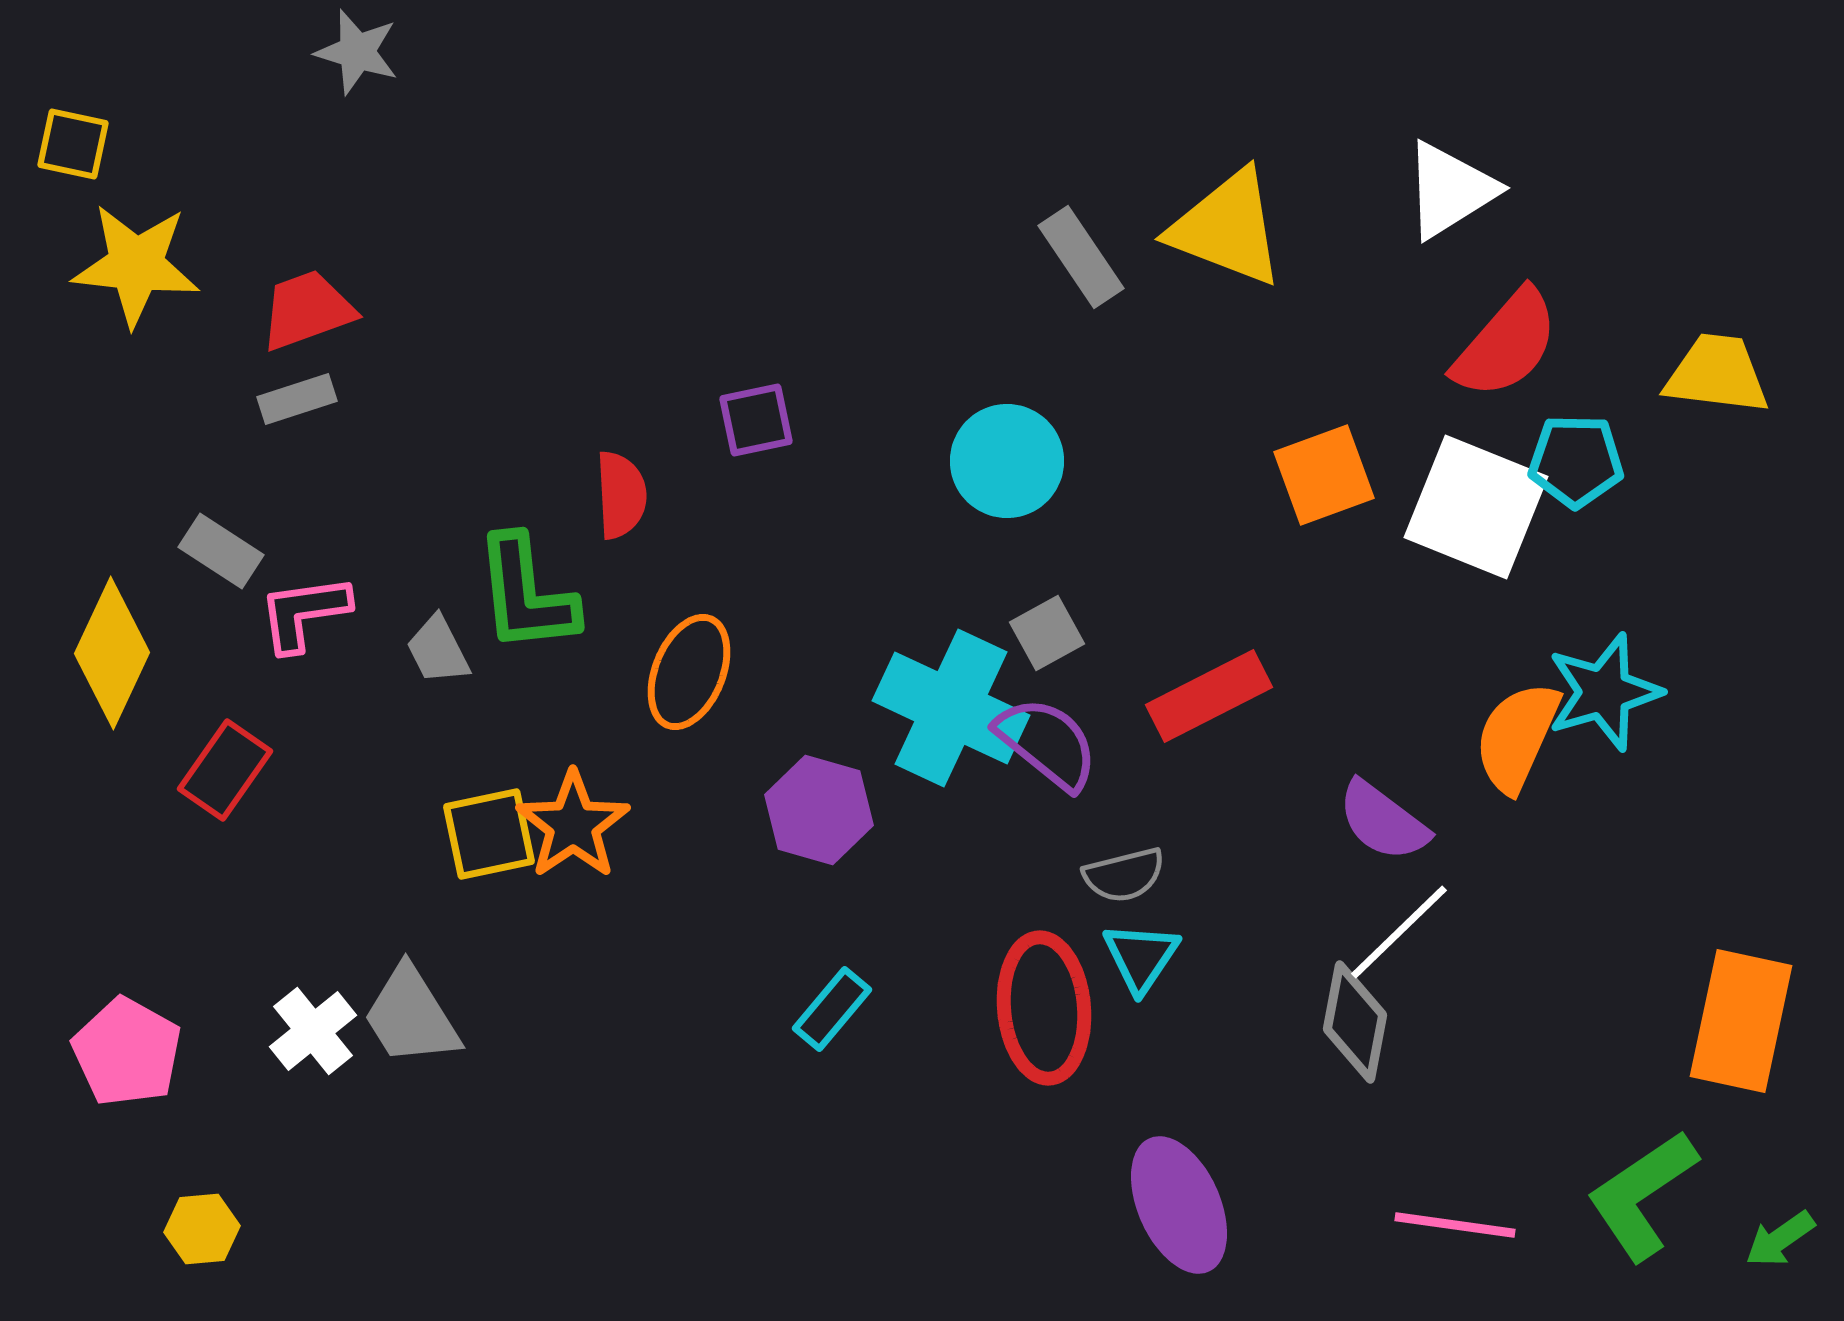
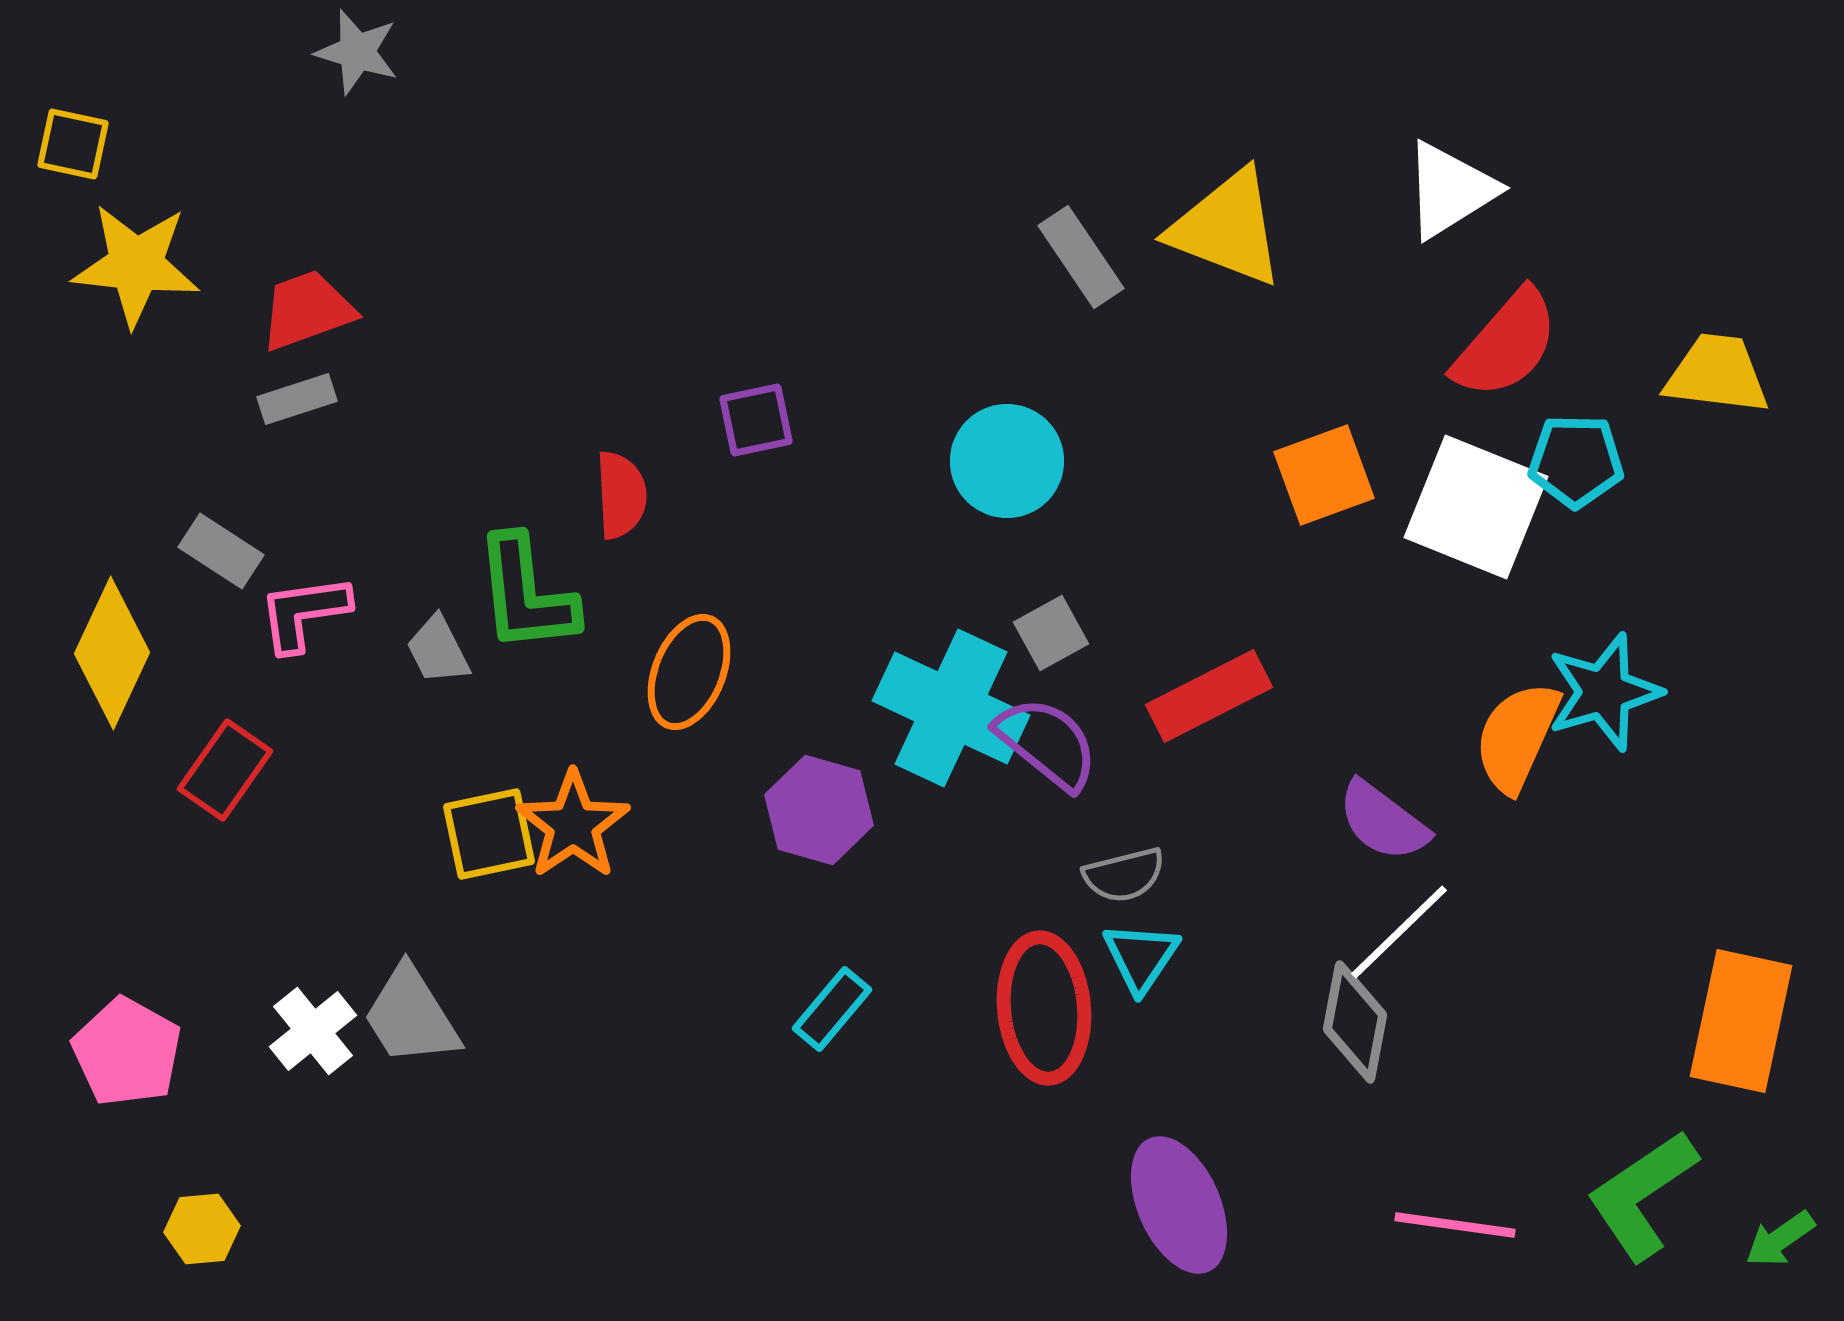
gray square at (1047, 633): moved 4 px right
